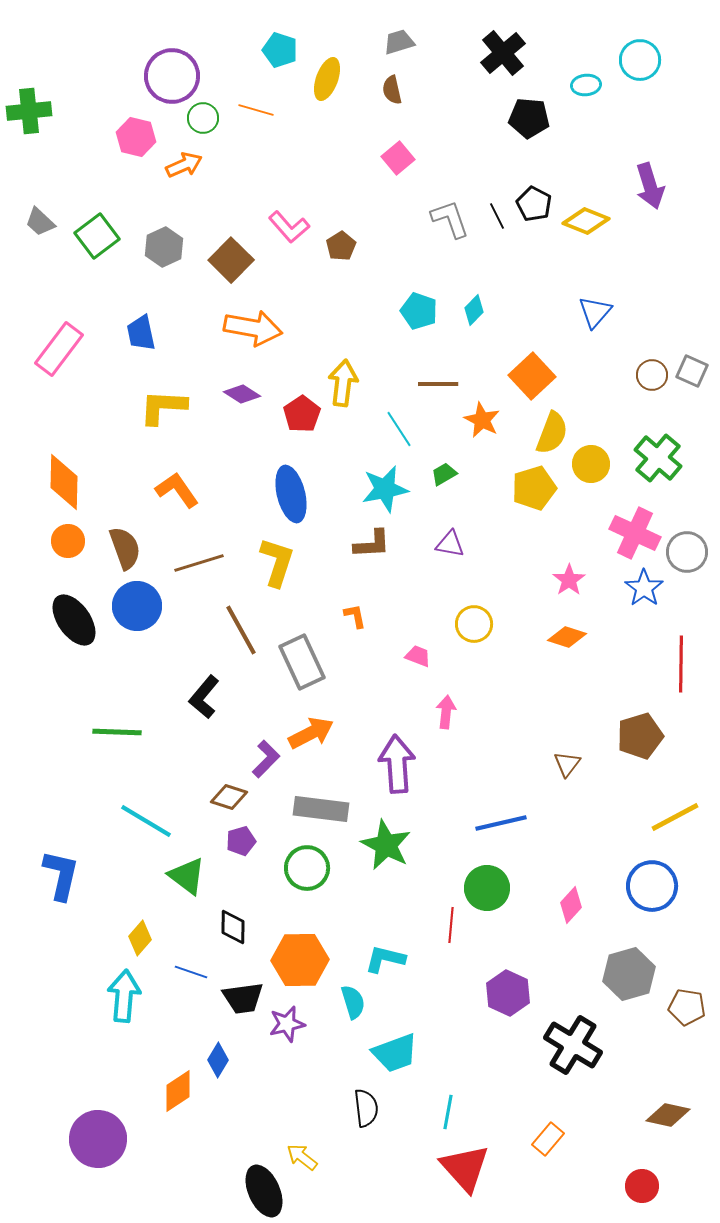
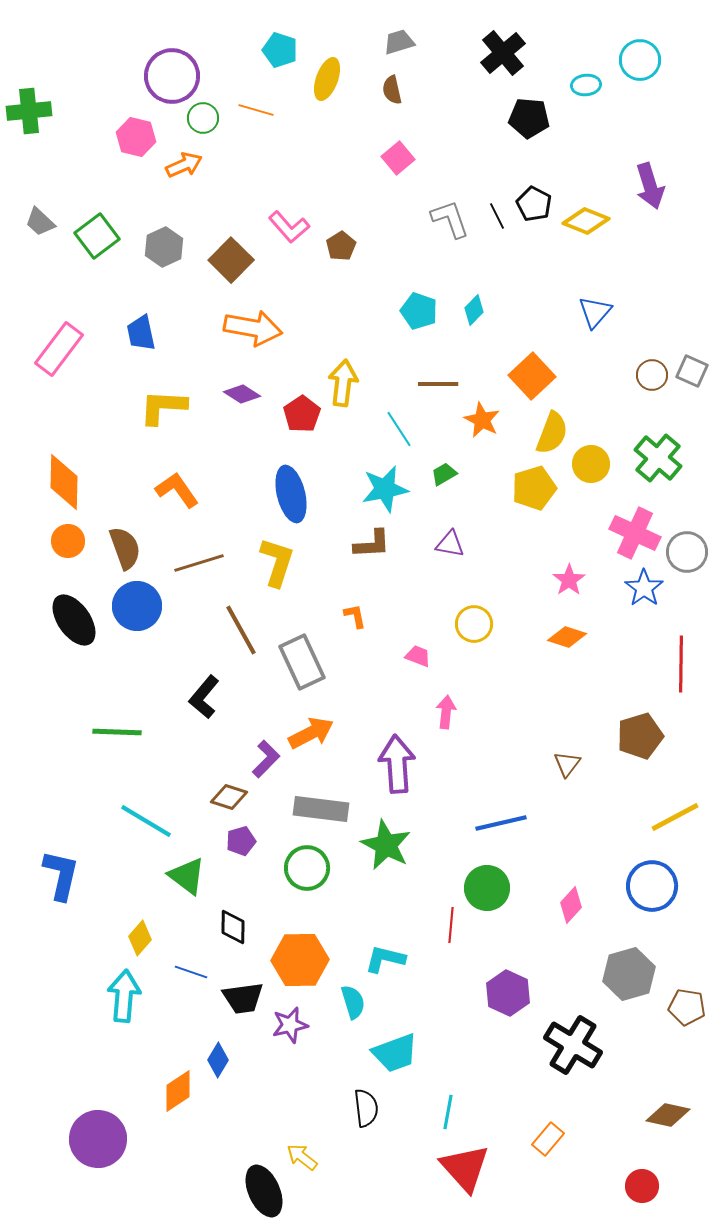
purple star at (287, 1024): moved 3 px right, 1 px down
